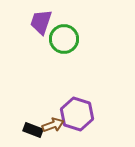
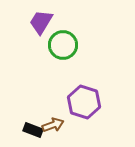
purple trapezoid: rotated 12 degrees clockwise
green circle: moved 1 px left, 6 px down
purple hexagon: moved 7 px right, 12 px up
